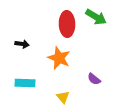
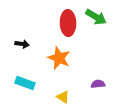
red ellipse: moved 1 px right, 1 px up
purple semicircle: moved 4 px right, 5 px down; rotated 136 degrees clockwise
cyan rectangle: rotated 18 degrees clockwise
yellow triangle: rotated 16 degrees counterclockwise
